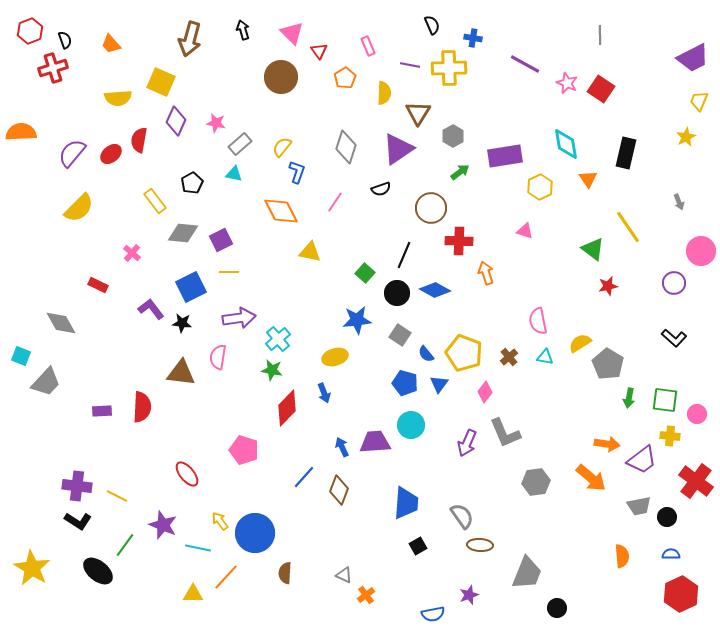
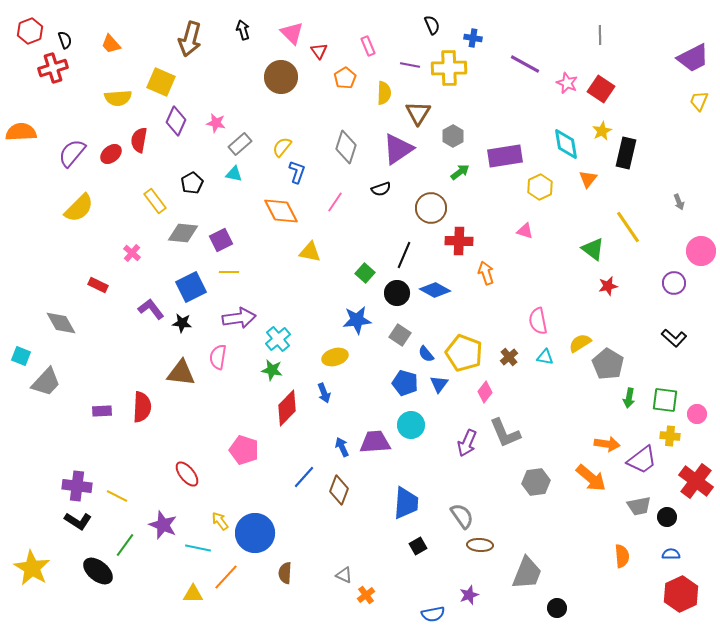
yellow star at (686, 137): moved 84 px left, 6 px up
orange triangle at (588, 179): rotated 12 degrees clockwise
